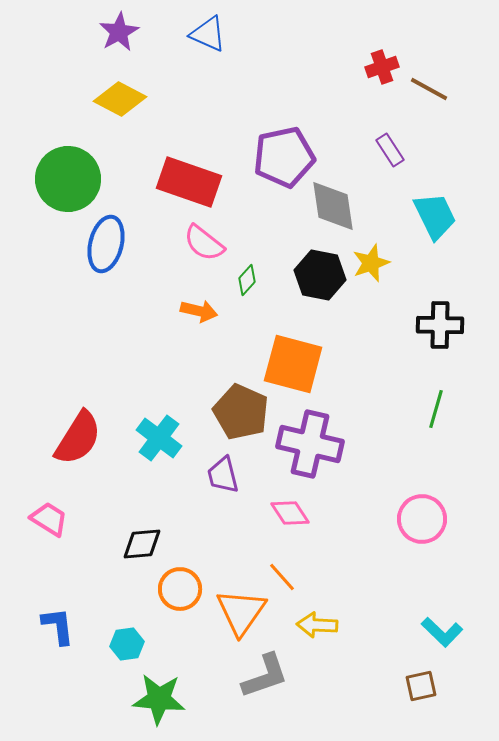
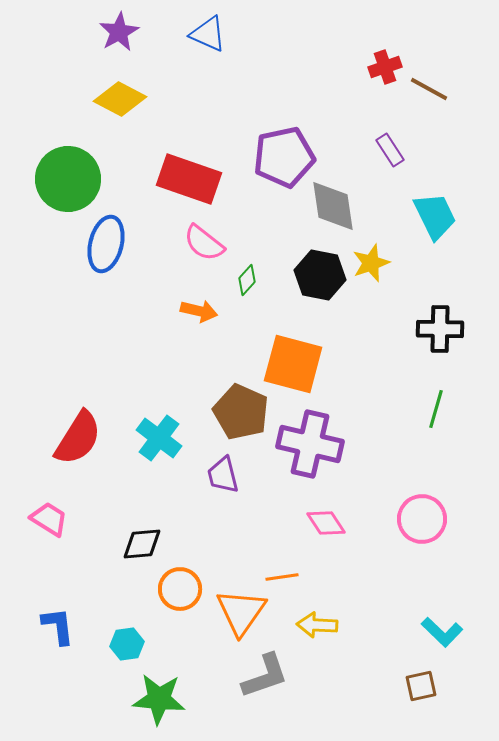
red cross: moved 3 px right
red rectangle: moved 3 px up
black cross: moved 4 px down
pink diamond: moved 36 px right, 10 px down
orange line: rotated 56 degrees counterclockwise
